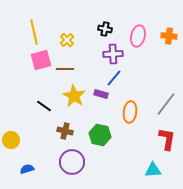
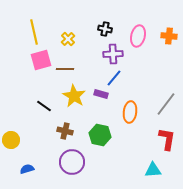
yellow cross: moved 1 px right, 1 px up
